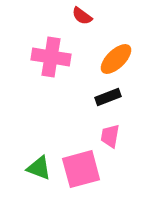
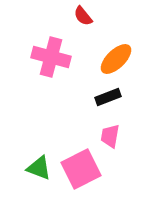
red semicircle: moved 1 px right; rotated 15 degrees clockwise
pink cross: rotated 6 degrees clockwise
pink square: rotated 12 degrees counterclockwise
